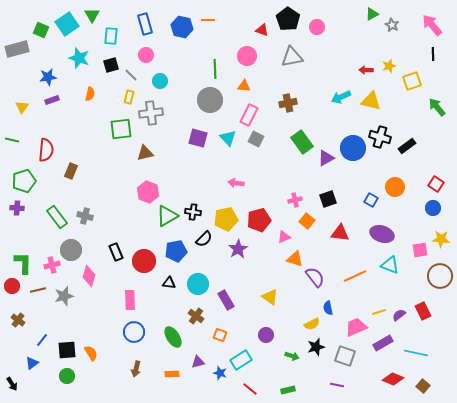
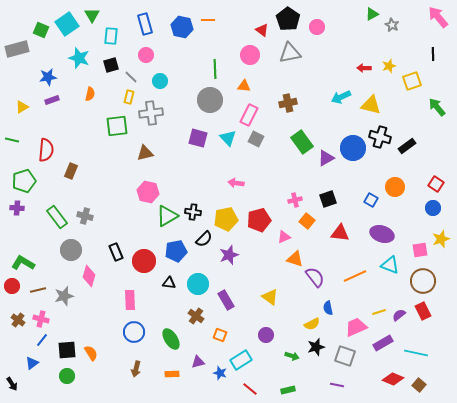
pink arrow at (432, 25): moved 6 px right, 8 px up
red triangle at (262, 30): rotated 16 degrees clockwise
pink circle at (247, 56): moved 3 px right, 1 px up
gray triangle at (292, 57): moved 2 px left, 4 px up
red arrow at (366, 70): moved 2 px left, 2 px up
gray line at (131, 75): moved 2 px down
yellow triangle at (371, 101): moved 4 px down
yellow triangle at (22, 107): rotated 24 degrees clockwise
green square at (121, 129): moved 4 px left, 3 px up
pink hexagon at (148, 192): rotated 10 degrees counterclockwise
yellow star at (441, 239): rotated 24 degrees counterclockwise
purple star at (238, 249): moved 9 px left, 6 px down; rotated 12 degrees clockwise
green L-shape at (23, 263): rotated 60 degrees counterclockwise
pink cross at (52, 265): moved 11 px left, 54 px down; rotated 28 degrees clockwise
brown circle at (440, 276): moved 17 px left, 5 px down
green ellipse at (173, 337): moved 2 px left, 2 px down
brown square at (423, 386): moved 4 px left, 1 px up
